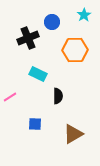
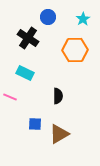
cyan star: moved 1 px left, 4 px down
blue circle: moved 4 px left, 5 px up
black cross: rotated 35 degrees counterclockwise
cyan rectangle: moved 13 px left, 1 px up
pink line: rotated 56 degrees clockwise
brown triangle: moved 14 px left
